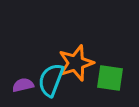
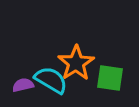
orange star: rotated 15 degrees counterclockwise
cyan semicircle: rotated 100 degrees clockwise
